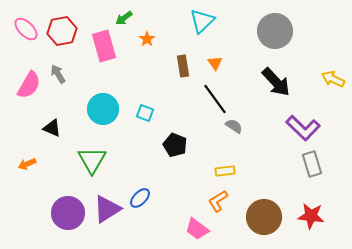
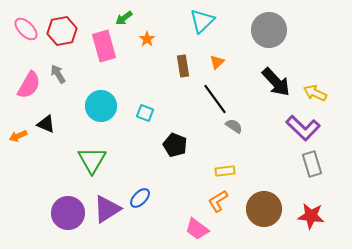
gray circle: moved 6 px left, 1 px up
orange triangle: moved 2 px right, 1 px up; rotated 21 degrees clockwise
yellow arrow: moved 18 px left, 14 px down
cyan circle: moved 2 px left, 3 px up
black triangle: moved 6 px left, 4 px up
orange arrow: moved 9 px left, 28 px up
brown circle: moved 8 px up
